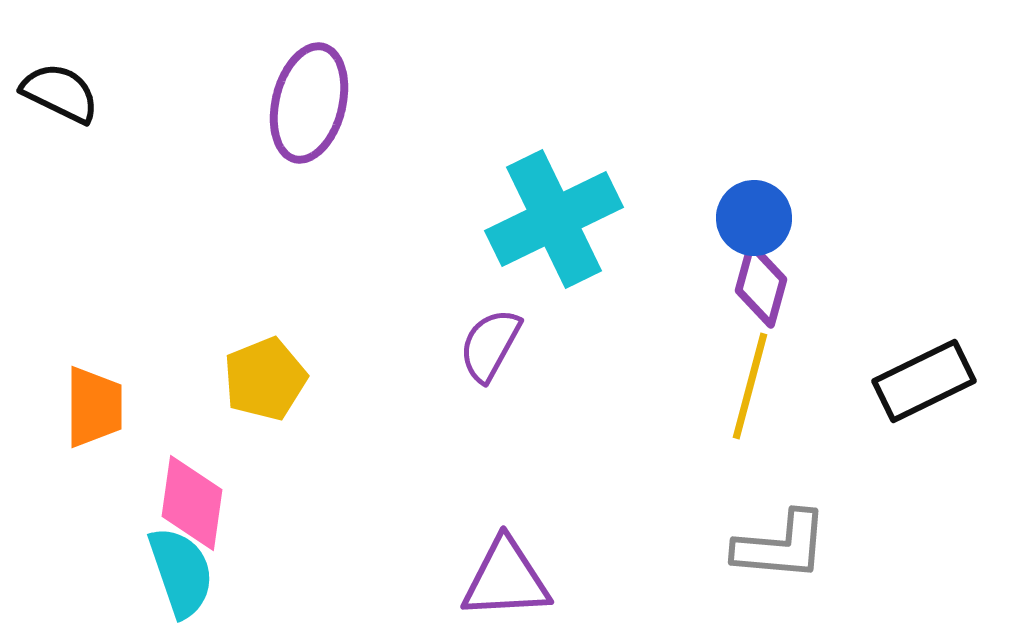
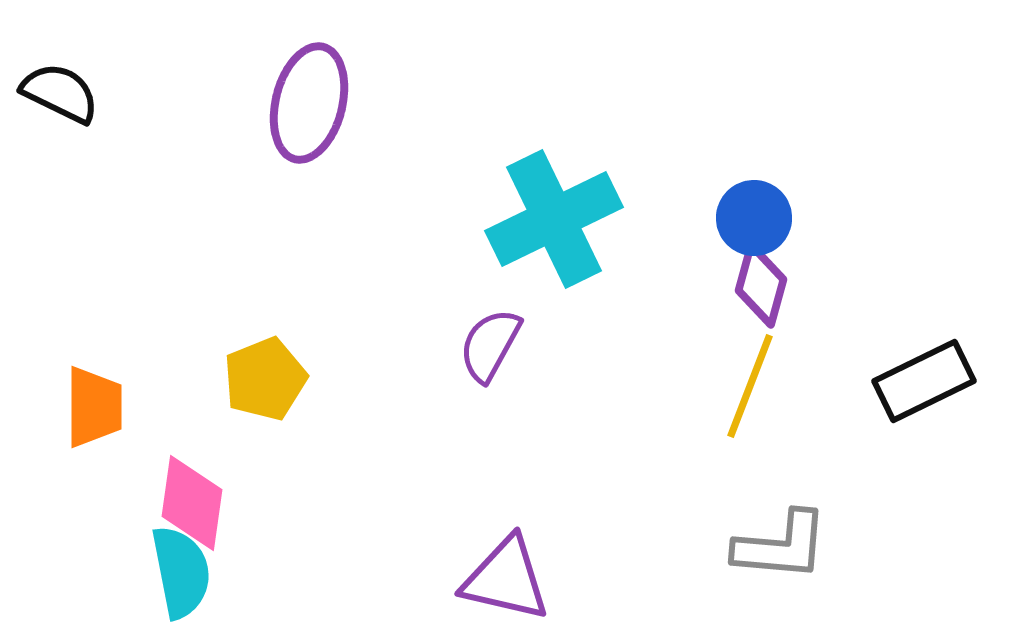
yellow line: rotated 6 degrees clockwise
cyan semicircle: rotated 8 degrees clockwise
purple triangle: rotated 16 degrees clockwise
